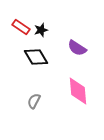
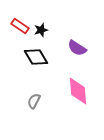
red rectangle: moved 1 px left, 1 px up
